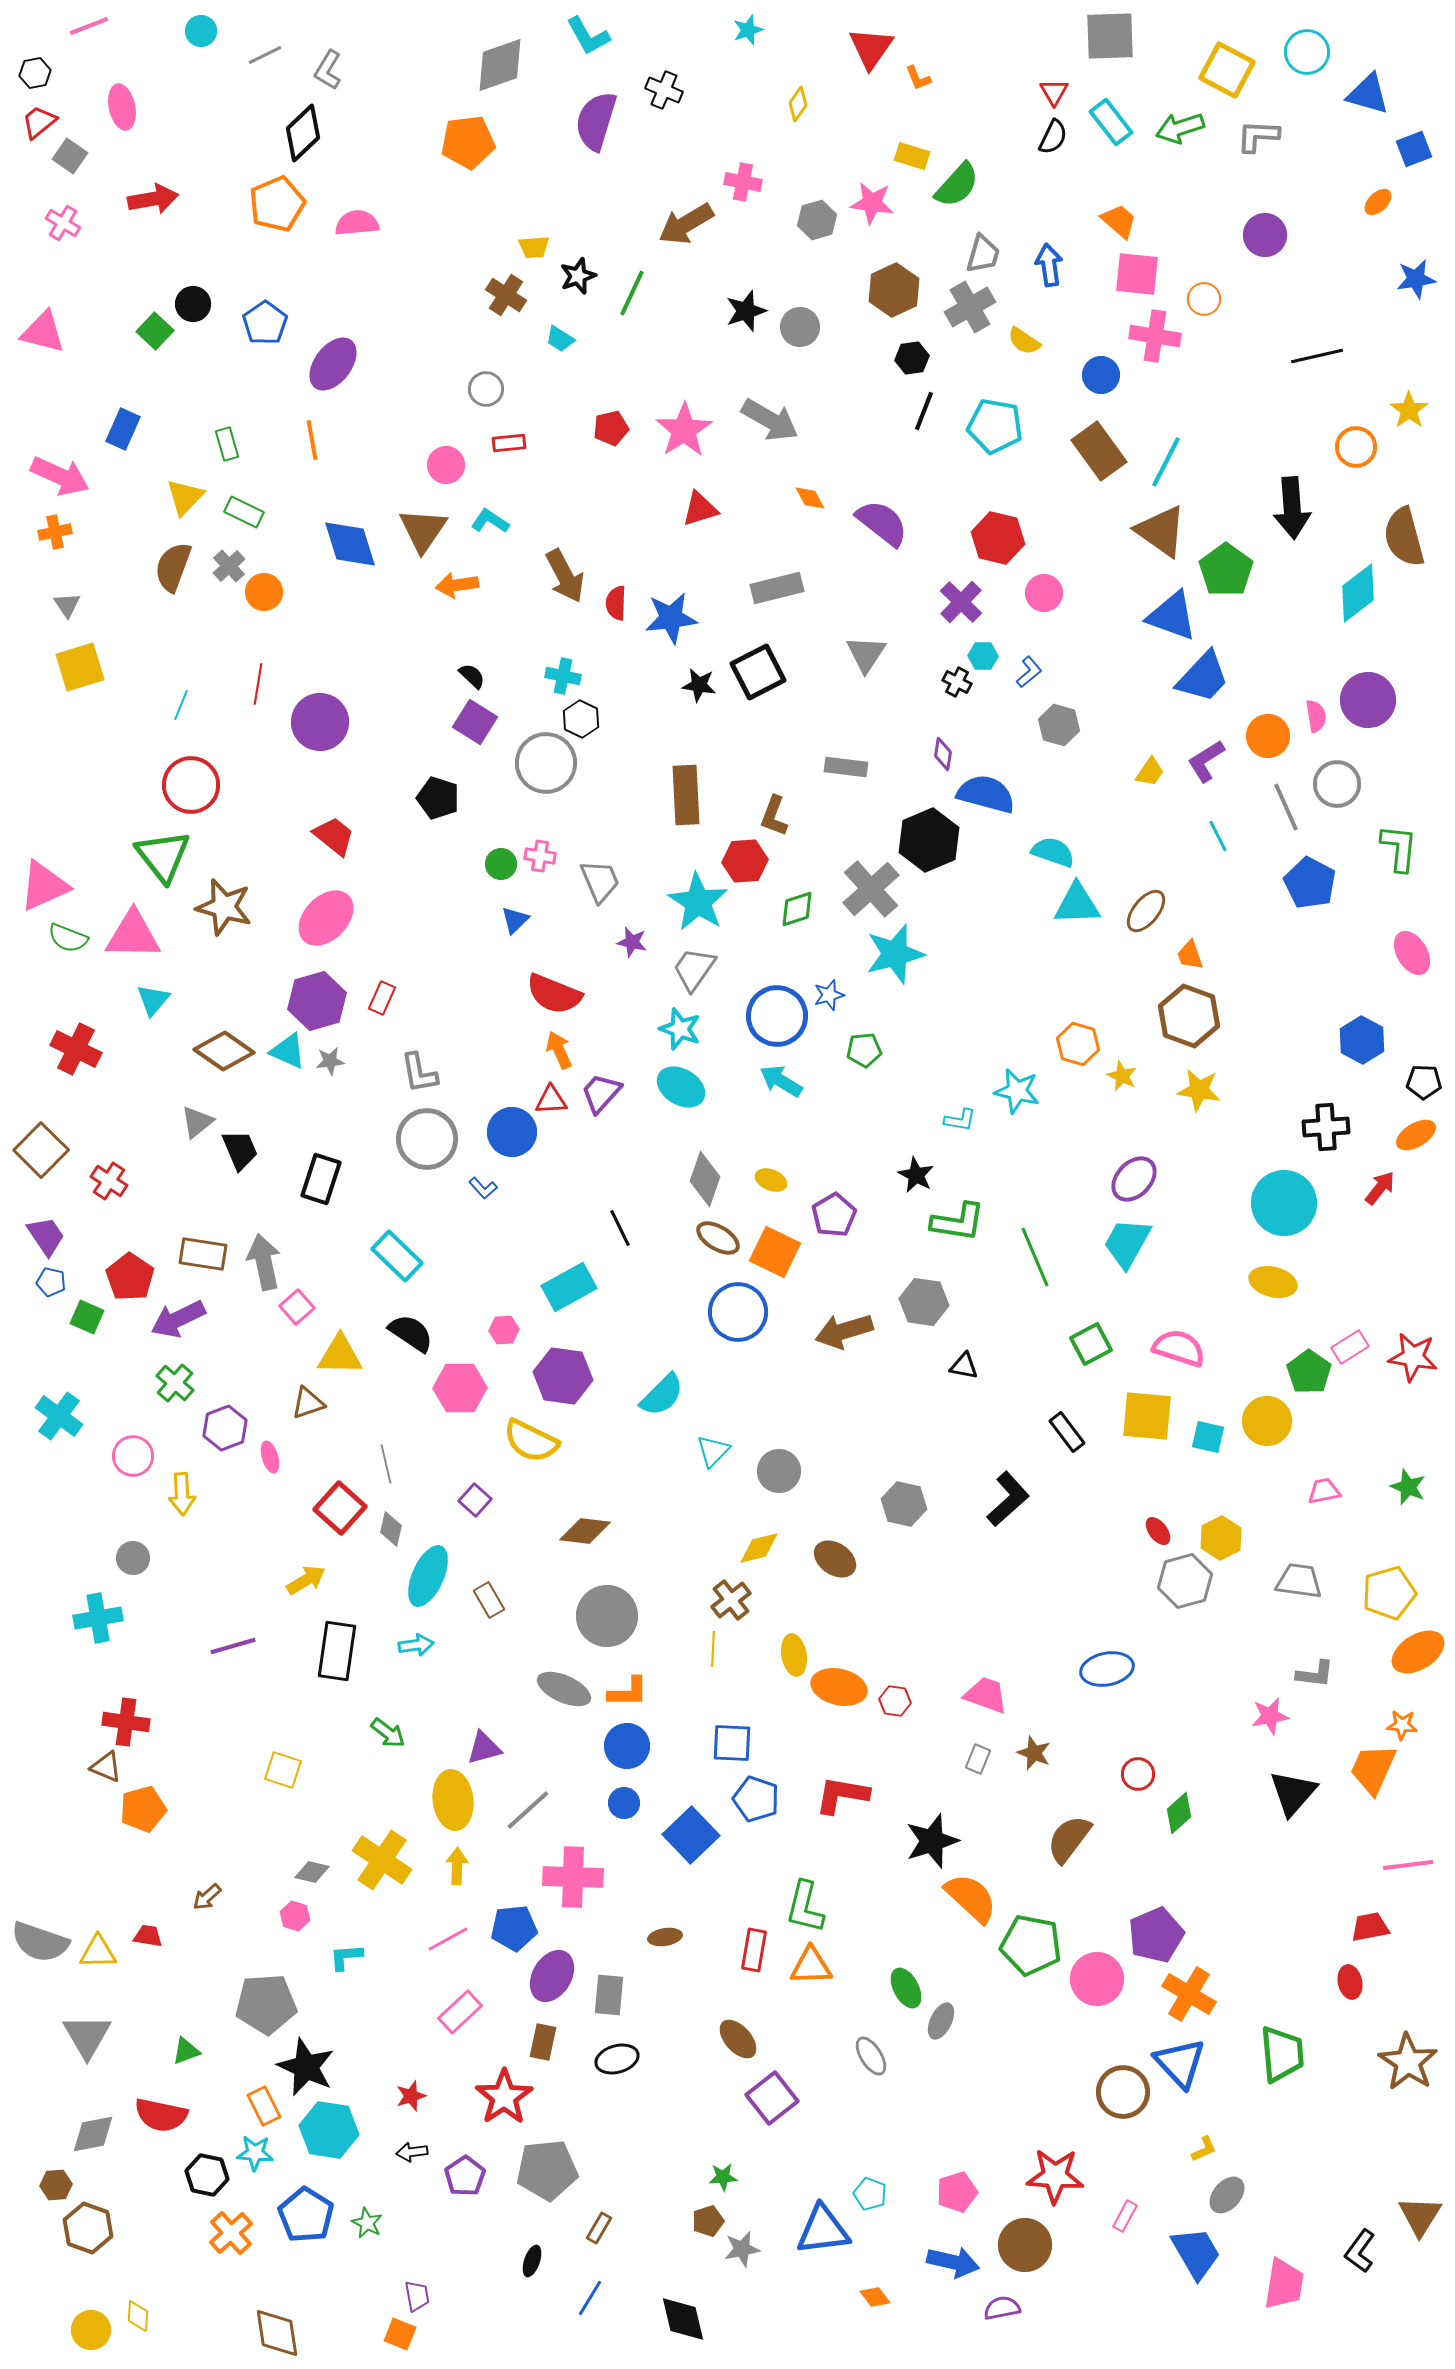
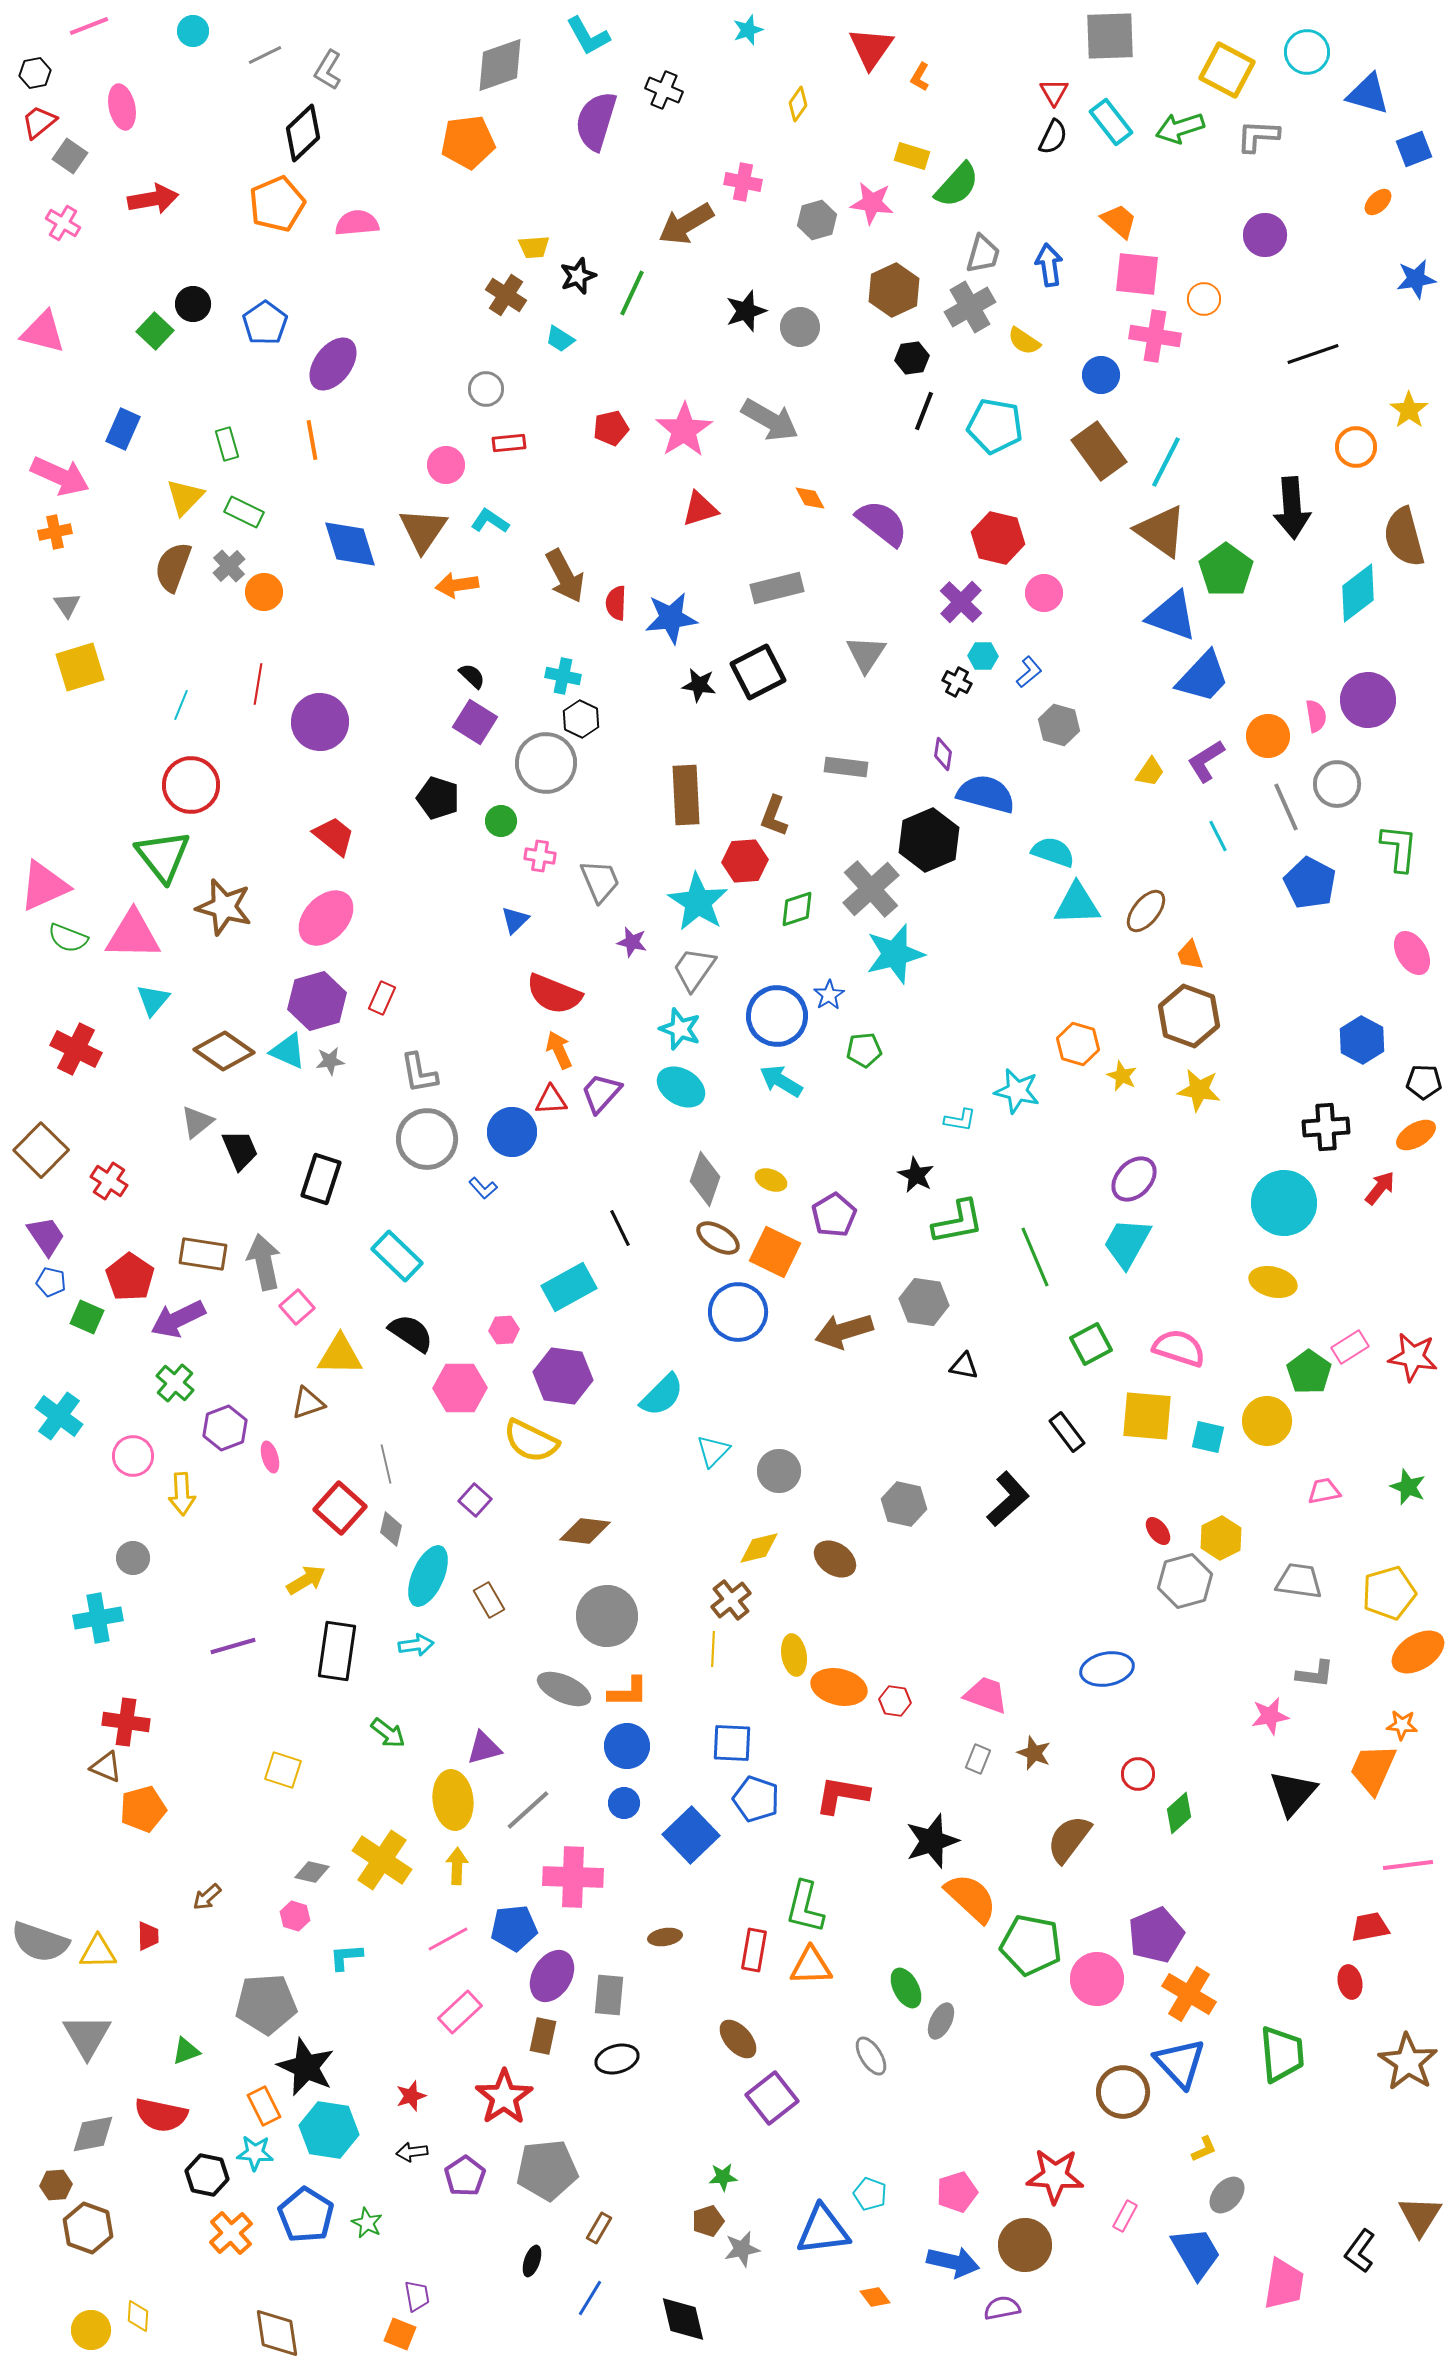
cyan circle at (201, 31): moved 8 px left
orange L-shape at (918, 78): moved 2 px right, 1 px up; rotated 52 degrees clockwise
black line at (1317, 356): moved 4 px left, 2 px up; rotated 6 degrees counterclockwise
green circle at (501, 864): moved 43 px up
blue star at (829, 995): rotated 16 degrees counterclockwise
green L-shape at (958, 1222): rotated 20 degrees counterclockwise
red trapezoid at (148, 1936): rotated 80 degrees clockwise
brown rectangle at (543, 2042): moved 6 px up
